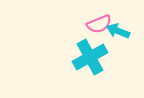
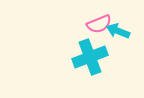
cyan cross: rotated 8 degrees clockwise
